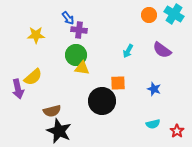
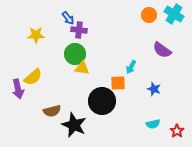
cyan arrow: moved 3 px right, 16 px down
green circle: moved 1 px left, 1 px up
black star: moved 15 px right, 6 px up
